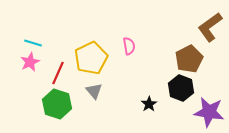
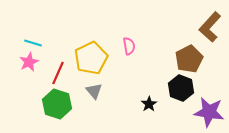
brown L-shape: rotated 12 degrees counterclockwise
pink star: moved 1 px left
